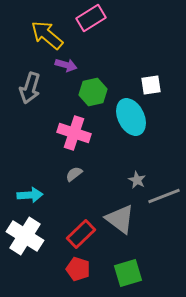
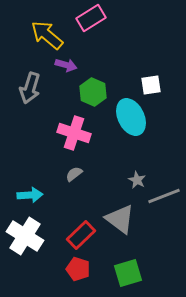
green hexagon: rotated 24 degrees counterclockwise
red rectangle: moved 1 px down
